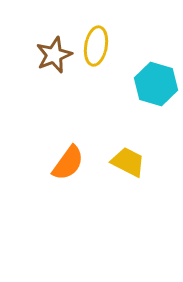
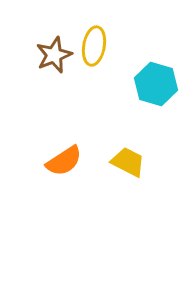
yellow ellipse: moved 2 px left
orange semicircle: moved 4 px left, 2 px up; rotated 21 degrees clockwise
